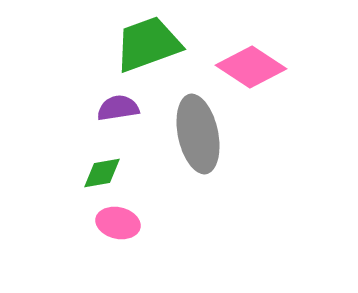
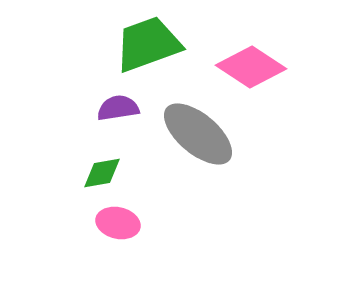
gray ellipse: rotated 38 degrees counterclockwise
